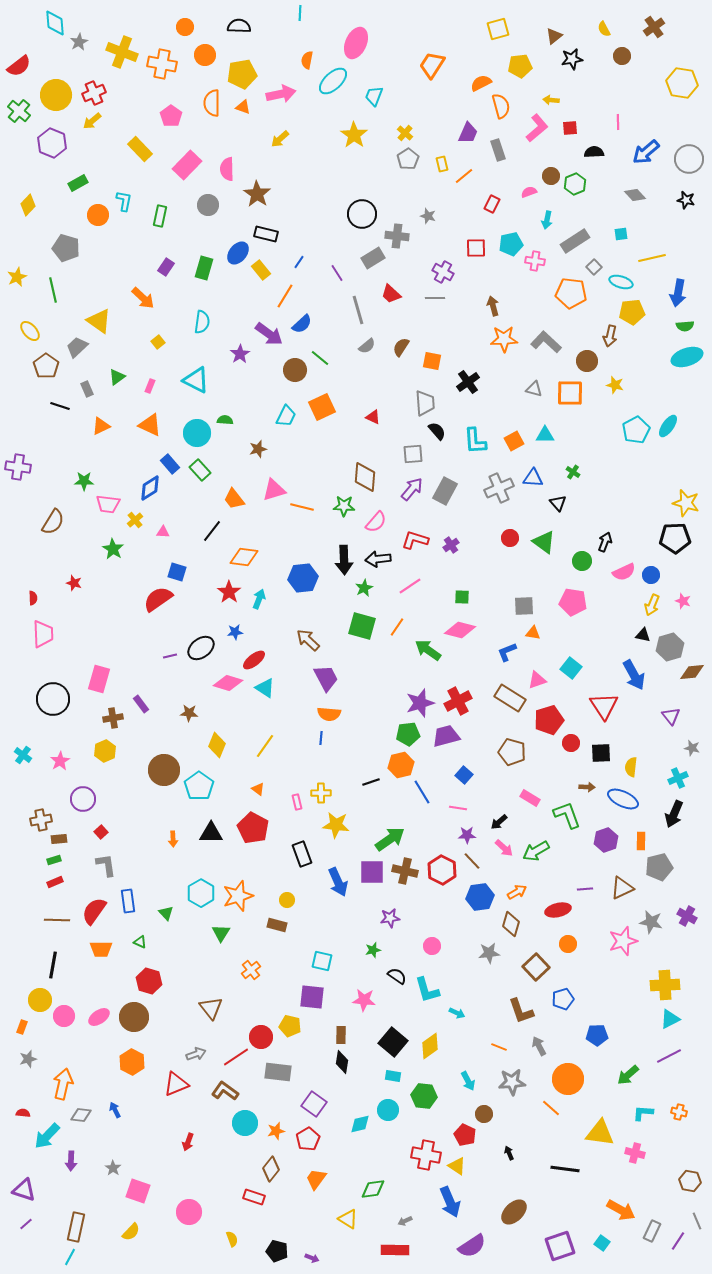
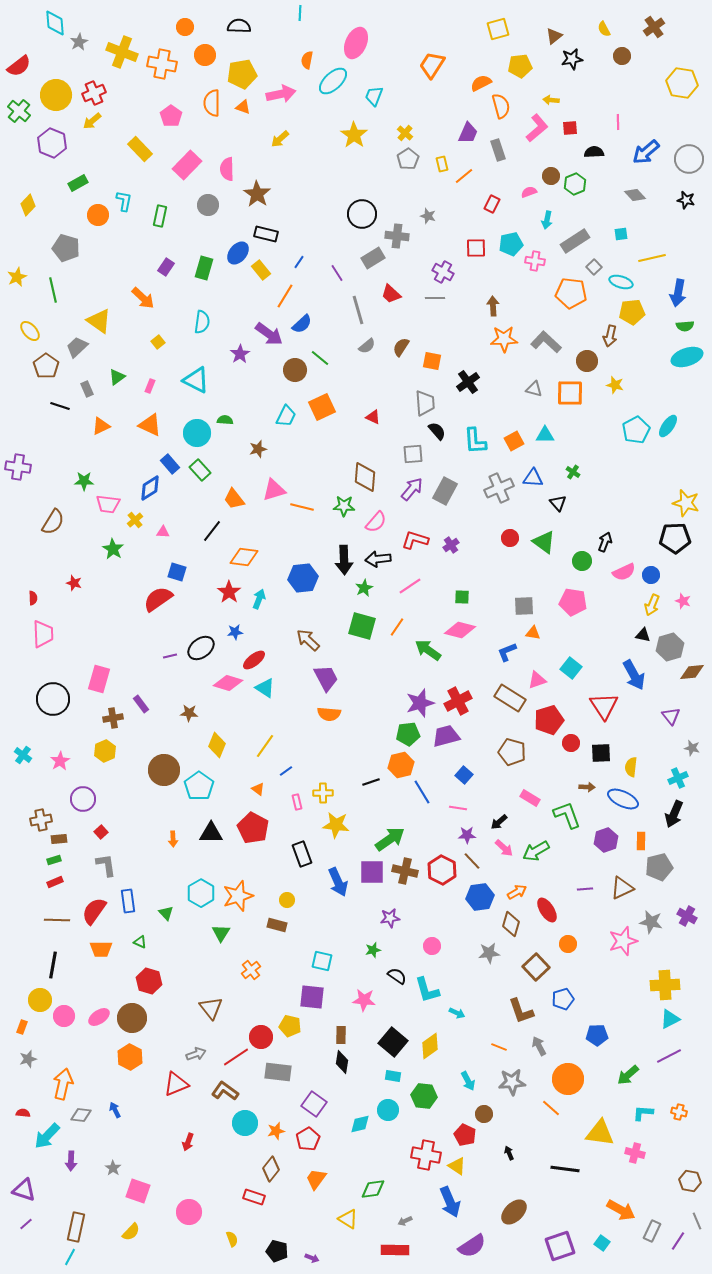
brown arrow at (493, 306): rotated 12 degrees clockwise
blue line at (321, 738): moved 35 px left, 33 px down; rotated 48 degrees clockwise
yellow cross at (321, 793): moved 2 px right
red ellipse at (558, 910): moved 11 px left; rotated 70 degrees clockwise
brown circle at (134, 1017): moved 2 px left, 1 px down
orange hexagon at (132, 1062): moved 2 px left, 5 px up
